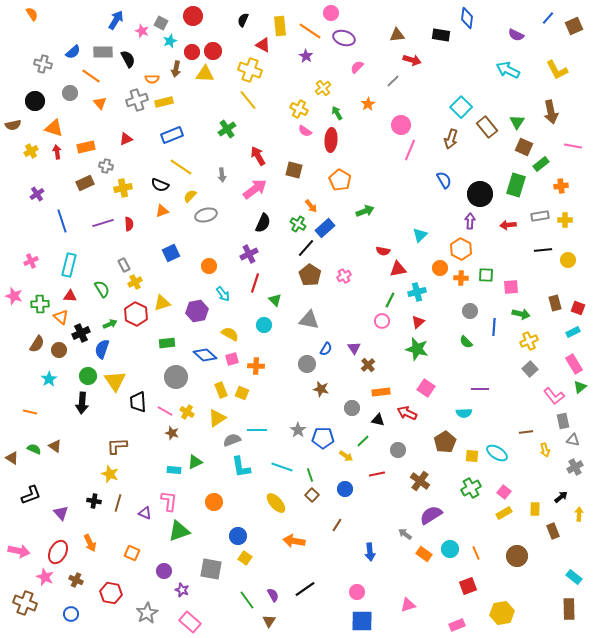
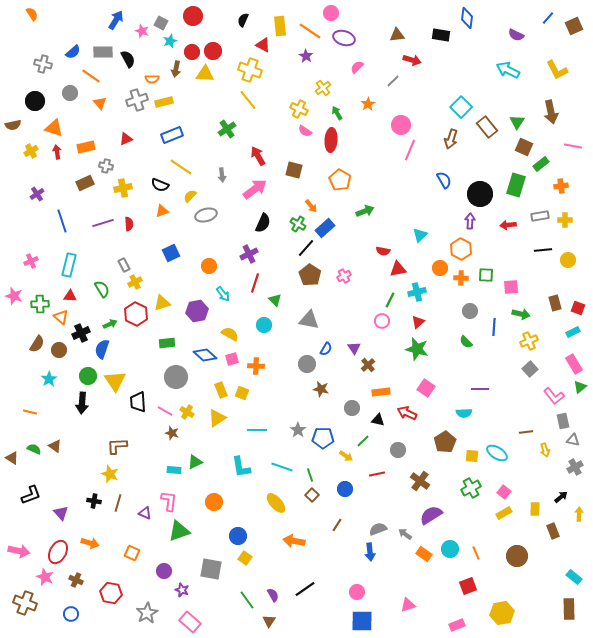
gray semicircle at (232, 440): moved 146 px right, 89 px down
orange arrow at (90, 543): rotated 48 degrees counterclockwise
